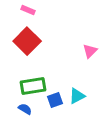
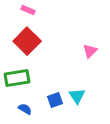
green rectangle: moved 16 px left, 8 px up
cyan triangle: rotated 36 degrees counterclockwise
